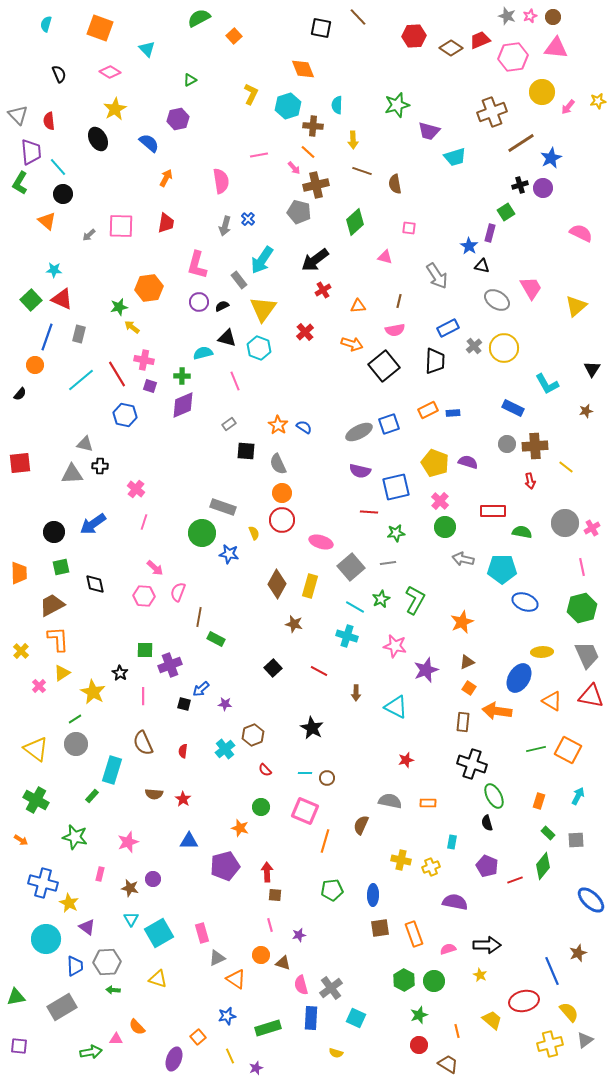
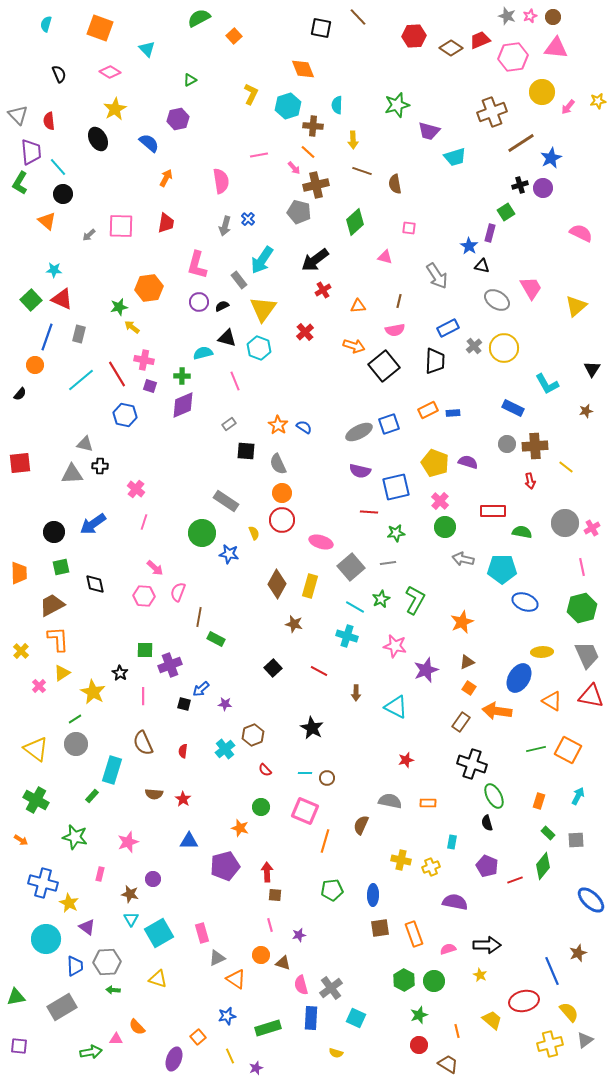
orange arrow at (352, 344): moved 2 px right, 2 px down
gray rectangle at (223, 507): moved 3 px right, 6 px up; rotated 15 degrees clockwise
brown rectangle at (463, 722): moved 2 px left; rotated 30 degrees clockwise
brown star at (130, 888): moved 6 px down
